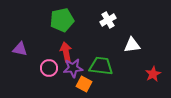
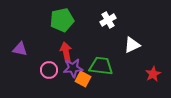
white triangle: rotated 18 degrees counterclockwise
pink circle: moved 2 px down
orange square: moved 1 px left, 5 px up
